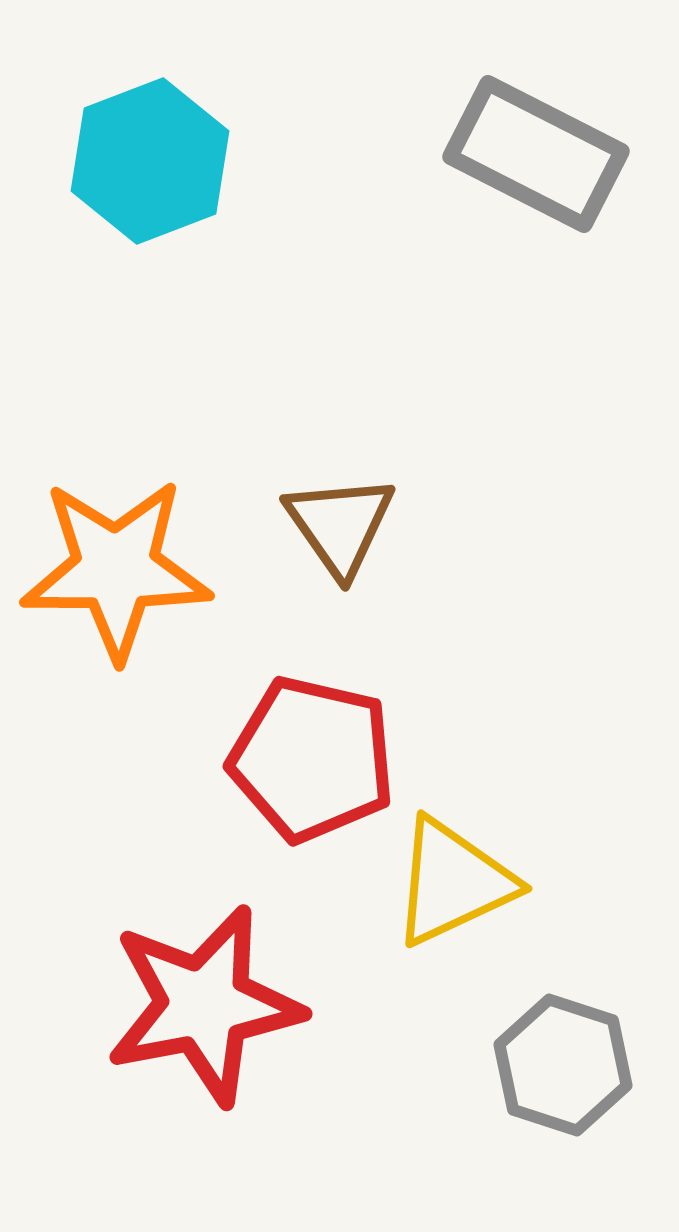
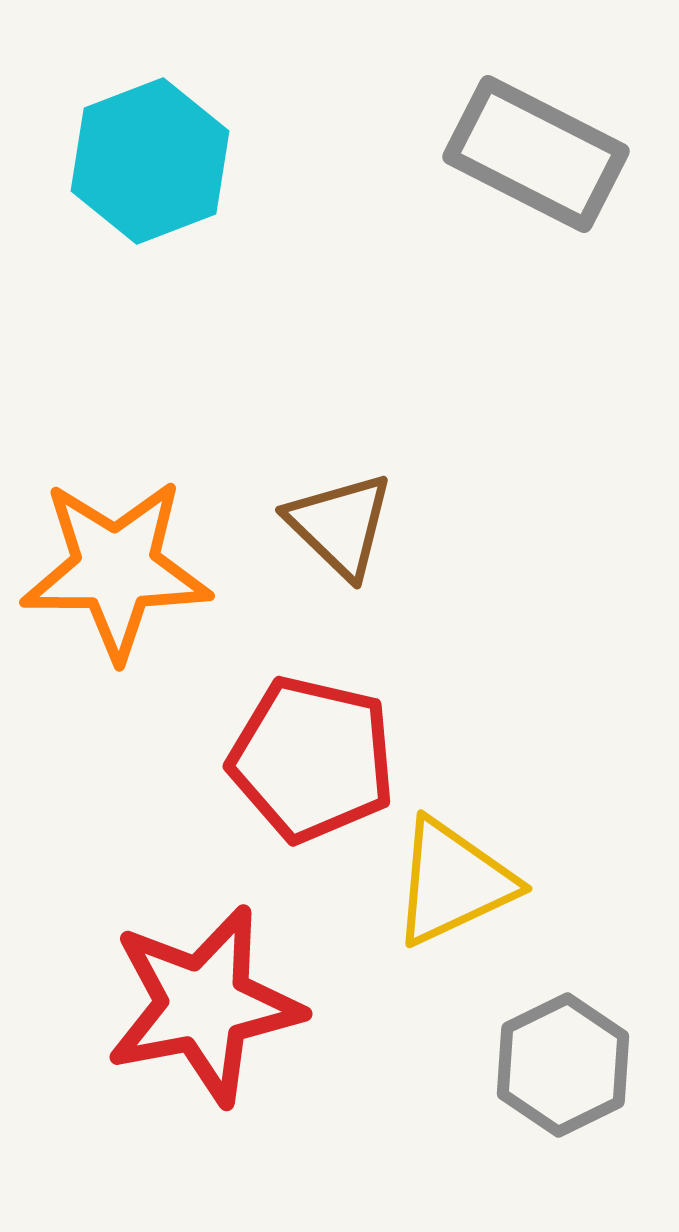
brown triangle: rotated 11 degrees counterclockwise
gray hexagon: rotated 16 degrees clockwise
